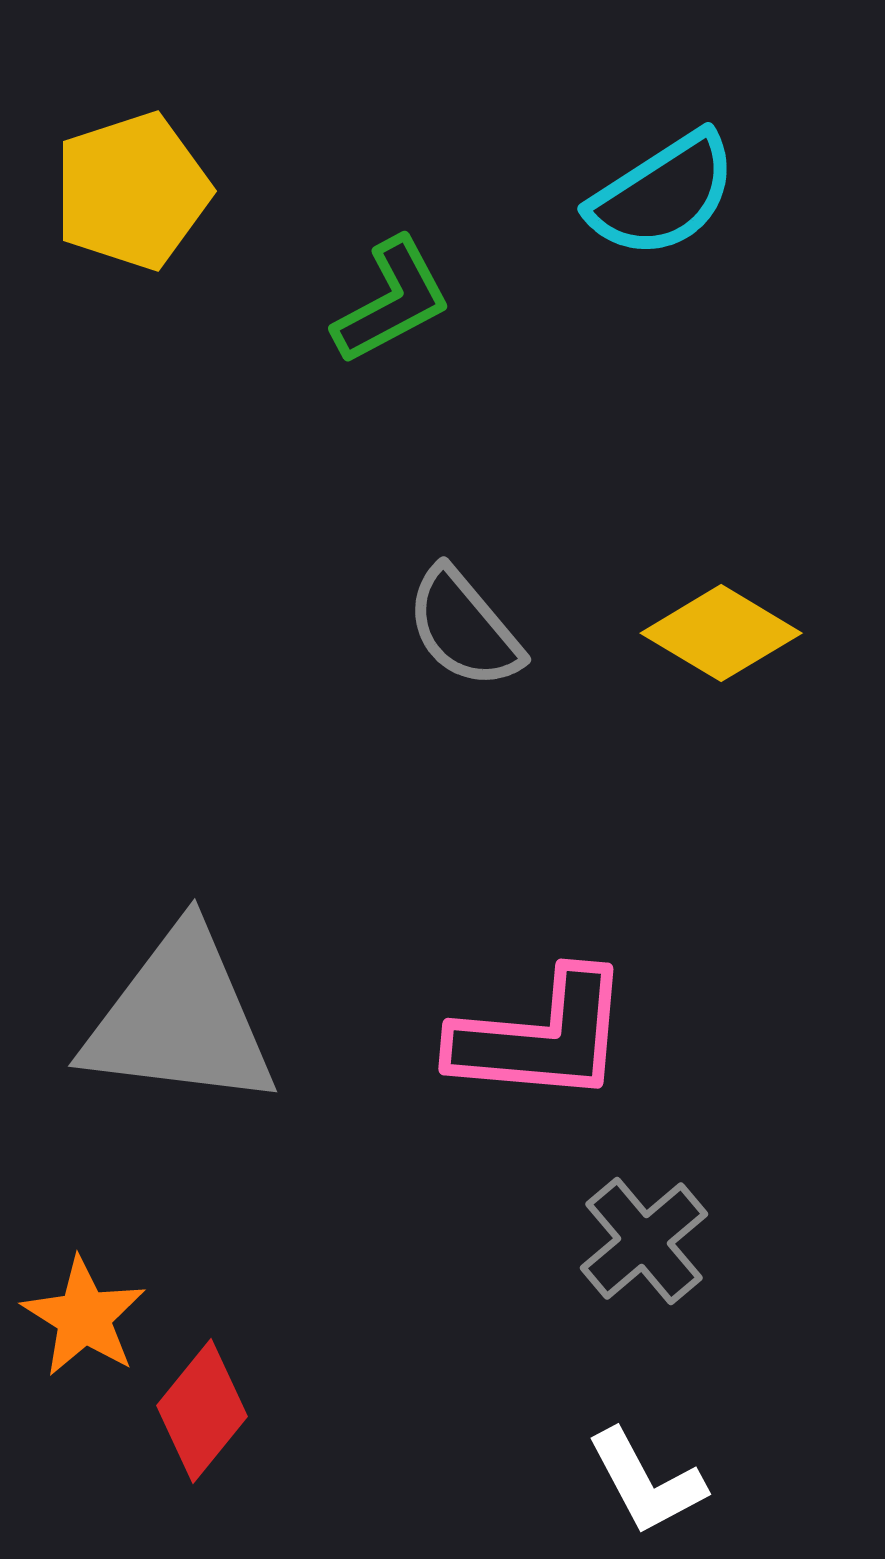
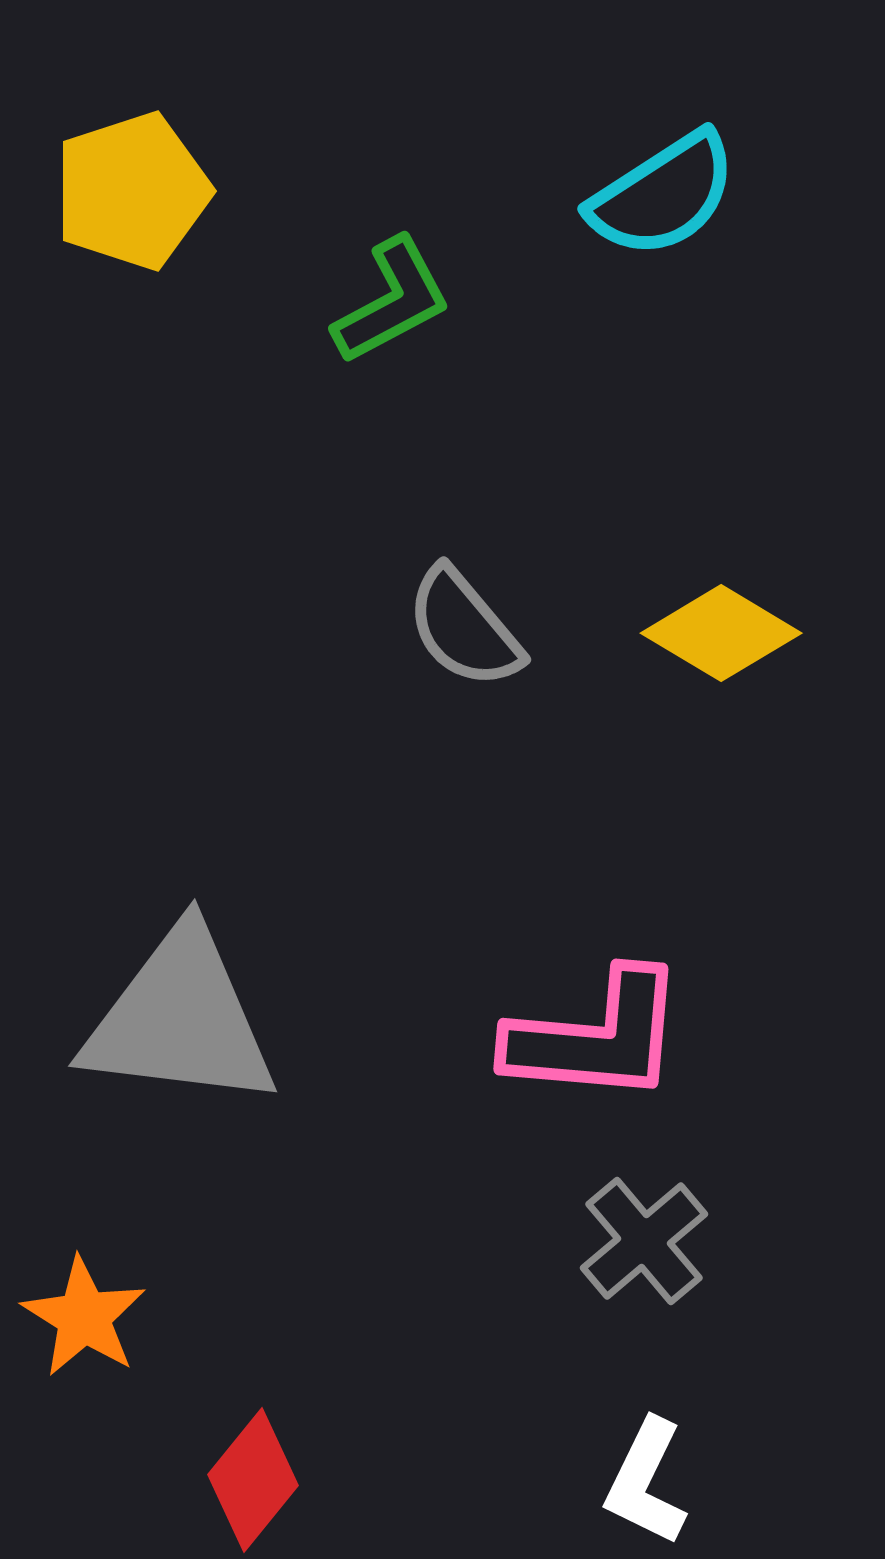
pink L-shape: moved 55 px right
red diamond: moved 51 px right, 69 px down
white L-shape: rotated 54 degrees clockwise
